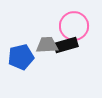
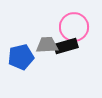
pink circle: moved 1 px down
black rectangle: moved 1 px down
